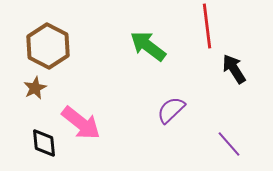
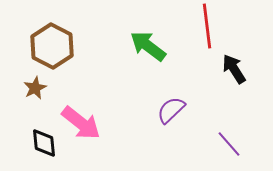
brown hexagon: moved 4 px right
